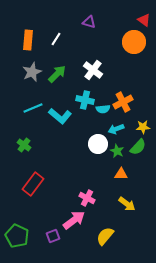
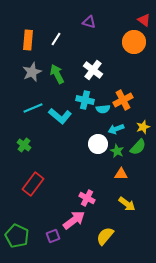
green arrow: rotated 72 degrees counterclockwise
orange cross: moved 2 px up
yellow star: rotated 16 degrees counterclockwise
